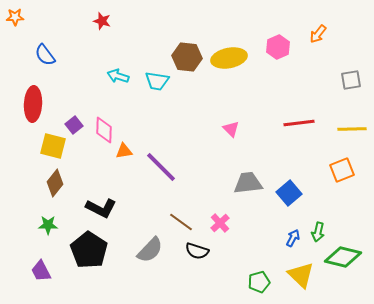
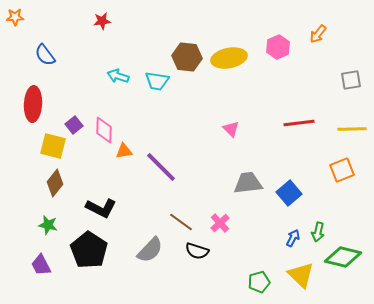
red star: rotated 24 degrees counterclockwise
green star: rotated 12 degrees clockwise
purple trapezoid: moved 6 px up
